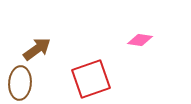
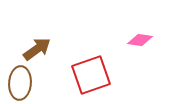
red square: moved 4 px up
